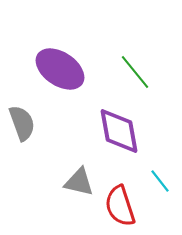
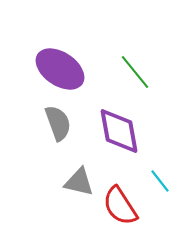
gray semicircle: moved 36 px right
red semicircle: rotated 15 degrees counterclockwise
